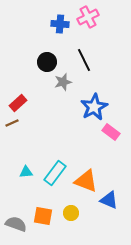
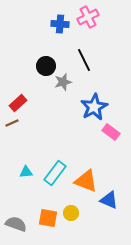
black circle: moved 1 px left, 4 px down
orange square: moved 5 px right, 2 px down
